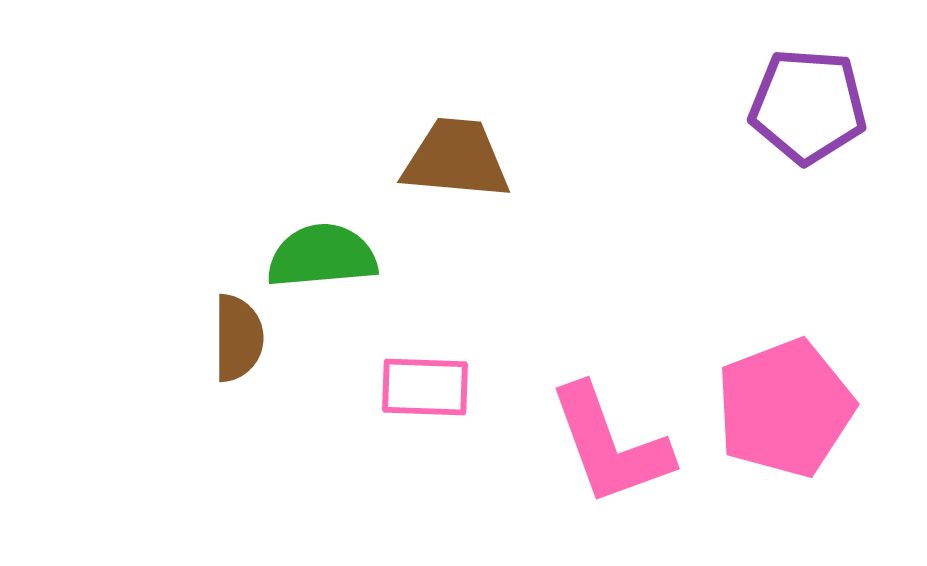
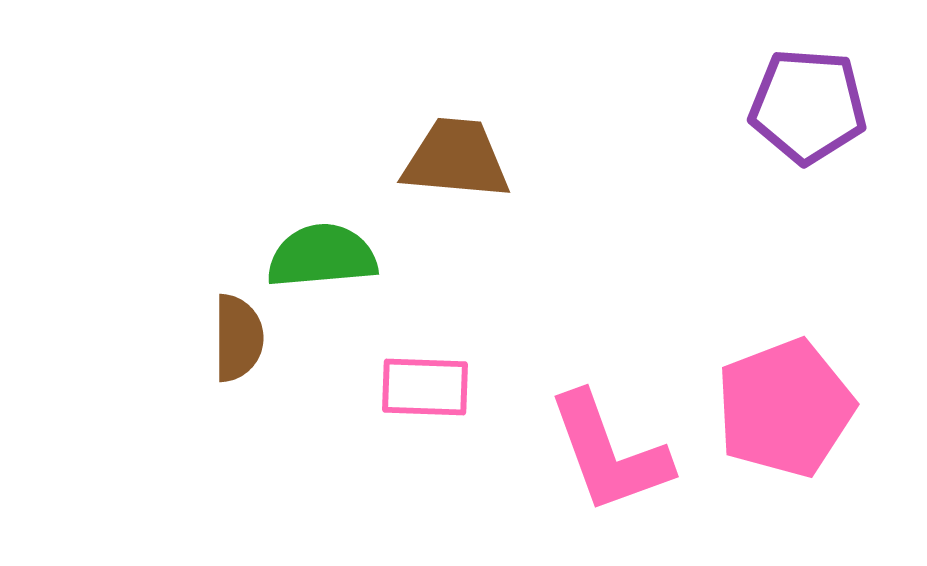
pink L-shape: moved 1 px left, 8 px down
